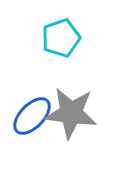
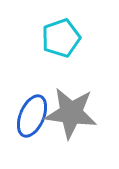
blue ellipse: rotated 21 degrees counterclockwise
